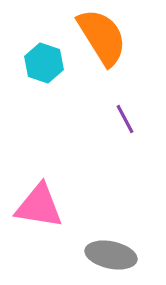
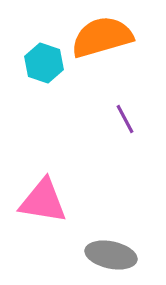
orange semicircle: rotated 74 degrees counterclockwise
pink triangle: moved 4 px right, 5 px up
